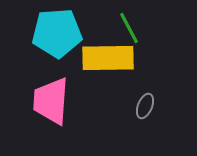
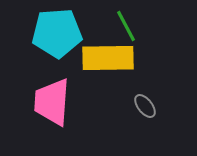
green line: moved 3 px left, 2 px up
pink trapezoid: moved 1 px right, 1 px down
gray ellipse: rotated 60 degrees counterclockwise
